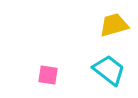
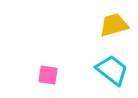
cyan trapezoid: moved 3 px right
